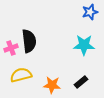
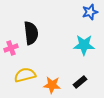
black semicircle: moved 2 px right, 8 px up
yellow semicircle: moved 4 px right
black rectangle: moved 1 px left
